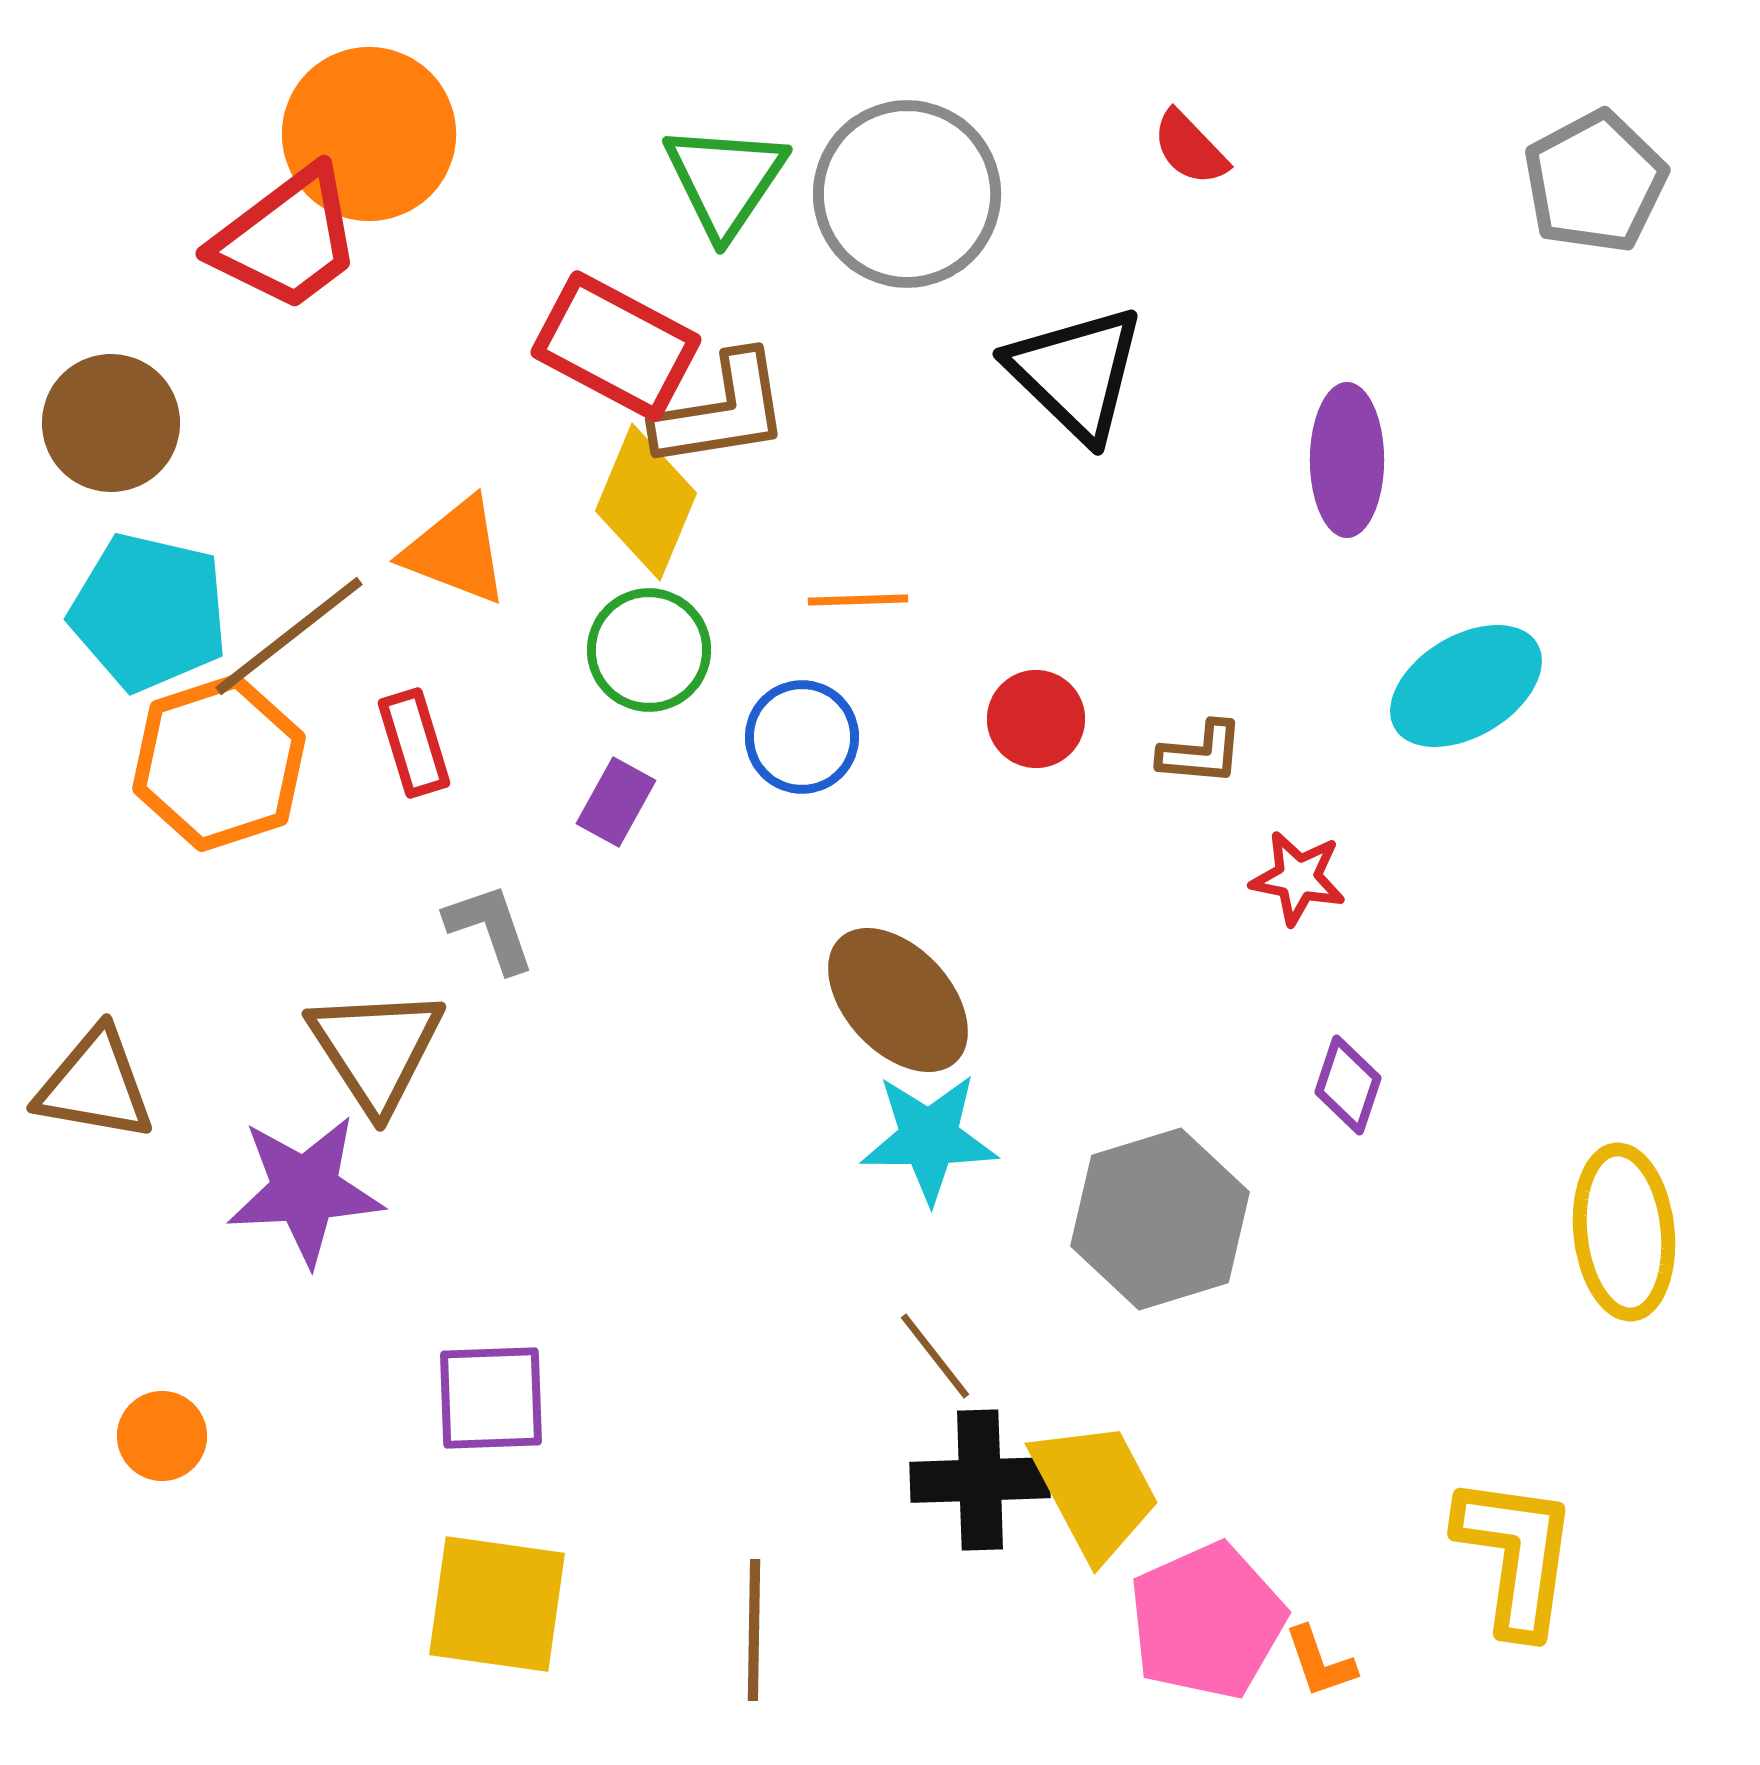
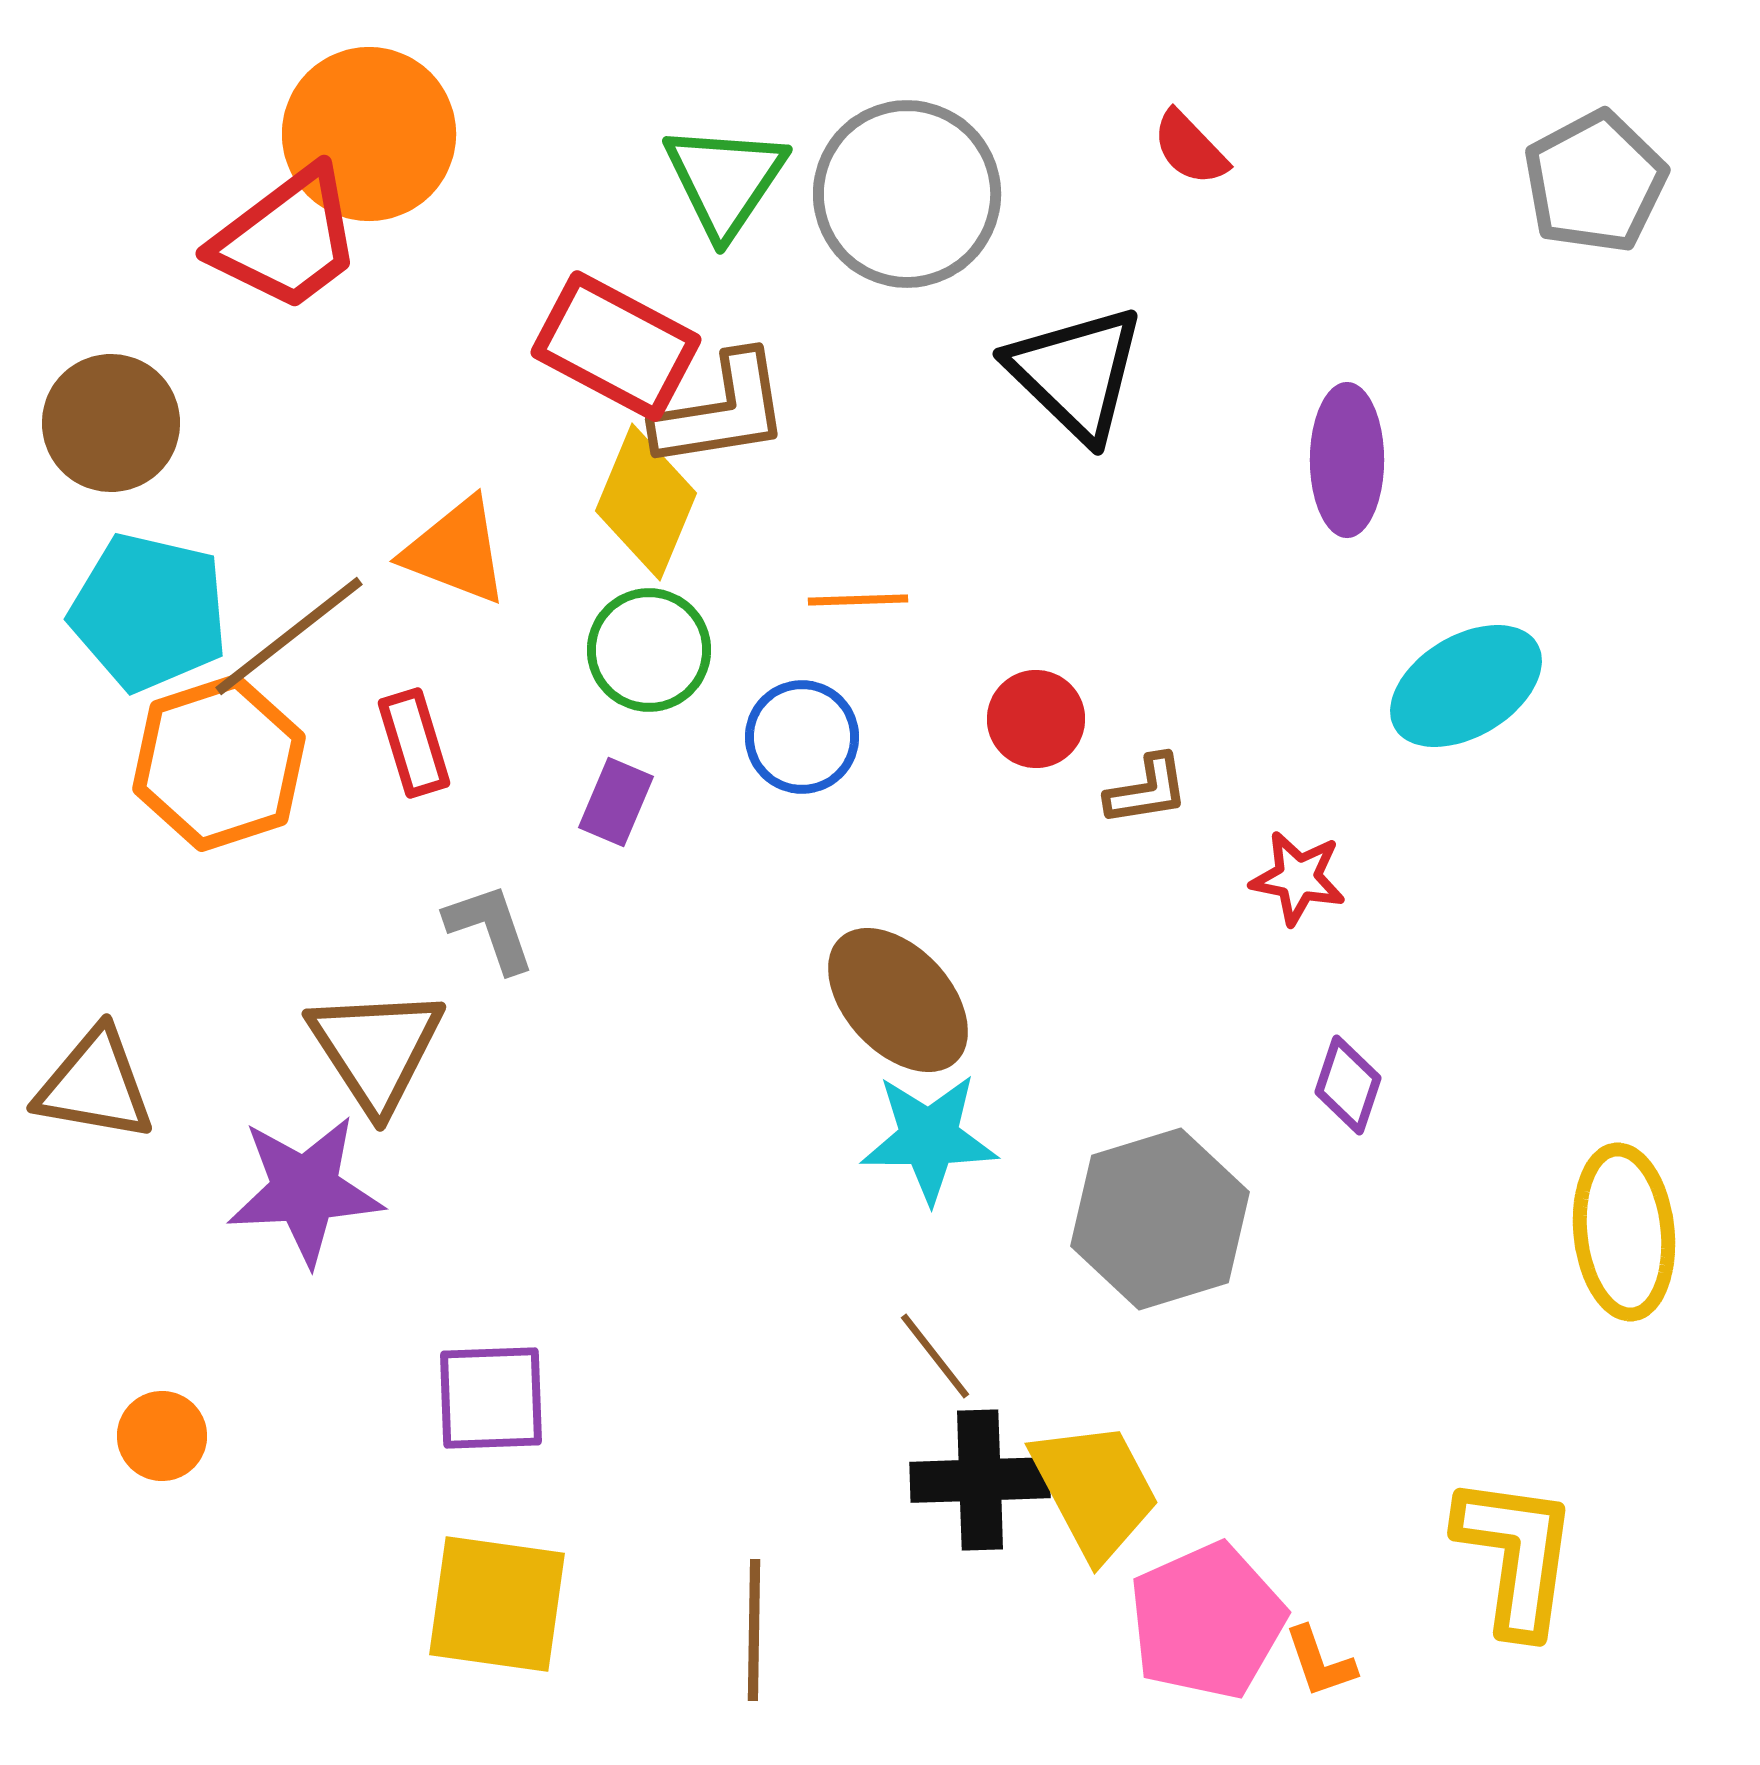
brown L-shape at (1201, 753): moved 54 px left, 37 px down; rotated 14 degrees counterclockwise
purple rectangle at (616, 802): rotated 6 degrees counterclockwise
